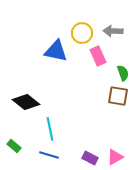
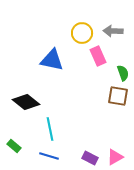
blue triangle: moved 4 px left, 9 px down
blue line: moved 1 px down
